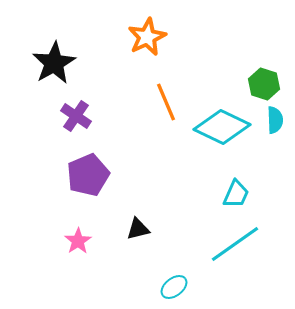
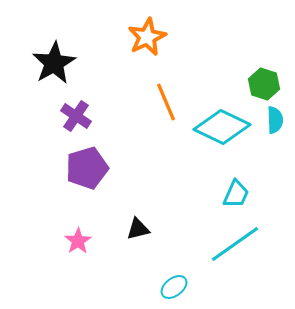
purple pentagon: moved 1 px left, 7 px up; rotated 6 degrees clockwise
